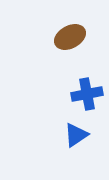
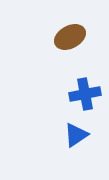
blue cross: moved 2 px left
